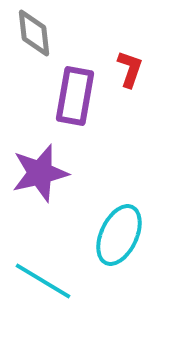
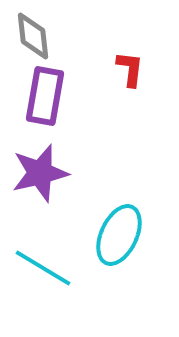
gray diamond: moved 1 px left, 3 px down
red L-shape: rotated 12 degrees counterclockwise
purple rectangle: moved 30 px left
cyan line: moved 13 px up
